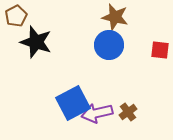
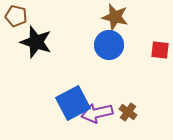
brown pentagon: rotated 30 degrees counterclockwise
brown cross: rotated 18 degrees counterclockwise
